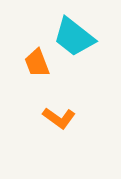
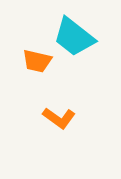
orange trapezoid: moved 2 px up; rotated 56 degrees counterclockwise
